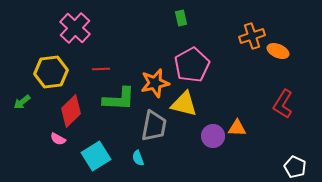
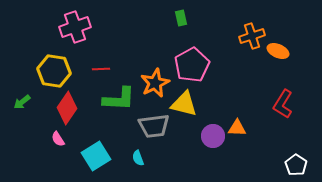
pink cross: moved 1 px up; rotated 28 degrees clockwise
yellow hexagon: moved 3 px right, 1 px up; rotated 16 degrees clockwise
orange star: rotated 12 degrees counterclockwise
red diamond: moved 4 px left, 3 px up; rotated 12 degrees counterclockwise
gray trapezoid: rotated 72 degrees clockwise
pink semicircle: rotated 28 degrees clockwise
white pentagon: moved 1 px right, 2 px up; rotated 10 degrees clockwise
